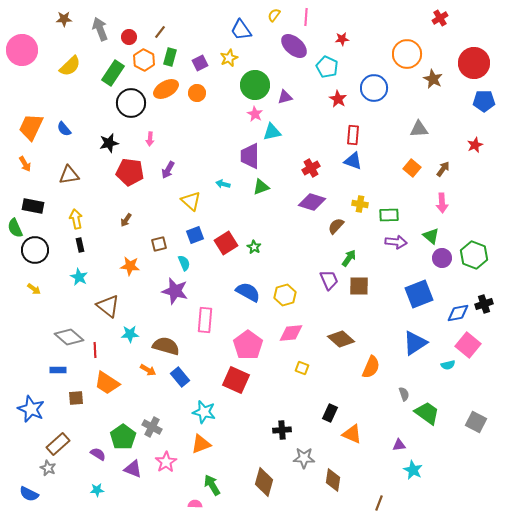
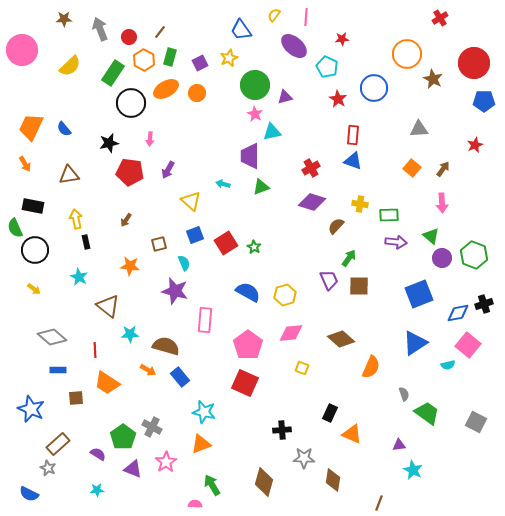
black rectangle at (80, 245): moved 6 px right, 3 px up
gray diamond at (69, 337): moved 17 px left
red square at (236, 380): moved 9 px right, 3 px down
